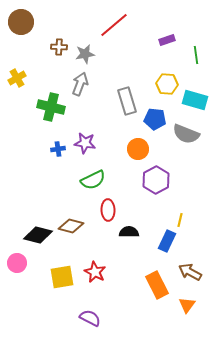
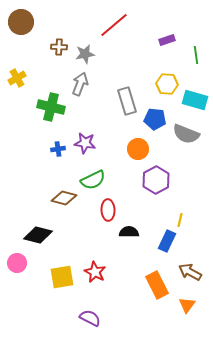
brown diamond: moved 7 px left, 28 px up
